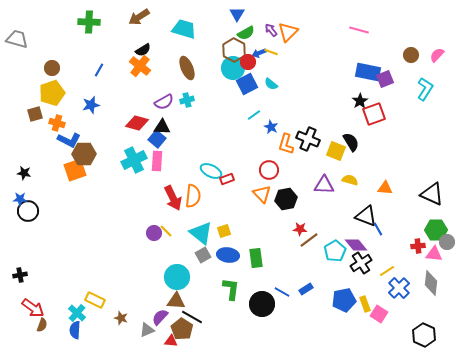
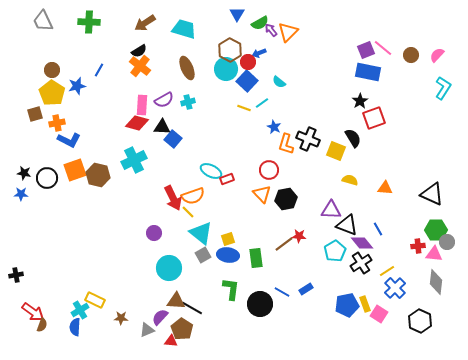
brown arrow at (139, 17): moved 6 px right, 6 px down
pink line at (359, 30): moved 24 px right, 18 px down; rotated 24 degrees clockwise
green semicircle at (246, 33): moved 14 px right, 10 px up
gray trapezoid at (17, 39): moved 26 px right, 18 px up; rotated 130 degrees counterclockwise
black semicircle at (143, 50): moved 4 px left, 1 px down
brown hexagon at (234, 50): moved 4 px left
yellow line at (271, 52): moved 27 px left, 56 px down
brown circle at (52, 68): moved 2 px down
cyan circle at (233, 68): moved 7 px left, 1 px down
purple square at (385, 79): moved 19 px left, 29 px up
blue square at (247, 84): moved 3 px up; rotated 20 degrees counterclockwise
cyan semicircle at (271, 84): moved 8 px right, 2 px up
cyan L-shape at (425, 89): moved 18 px right, 1 px up
yellow pentagon at (52, 93): rotated 20 degrees counterclockwise
cyan cross at (187, 100): moved 1 px right, 2 px down
purple semicircle at (164, 102): moved 2 px up
blue star at (91, 105): moved 14 px left, 19 px up
red square at (374, 114): moved 4 px down
cyan line at (254, 115): moved 8 px right, 12 px up
orange cross at (57, 123): rotated 28 degrees counterclockwise
blue star at (271, 127): moved 3 px right
blue square at (157, 139): moved 16 px right
black semicircle at (351, 142): moved 2 px right, 4 px up
brown hexagon at (84, 154): moved 14 px right, 21 px down; rotated 15 degrees clockwise
pink rectangle at (157, 161): moved 15 px left, 56 px up
purple triangle at (324, 185): moved 7 px right, 25 px down
orange semicircle at (193, 196): rotated 65 degrees clockwise
blue star at (20, 199): moved 1 px right, 5 px up
black circle at (28, 211): moved 19 px right, 33 px up
black triangle at (366, 216): moved 19 px left, 9 px down
red star at (300, 229): moved 1 px left, 7 px down
yellow line at (166, 231): moved 22 px right, 19 px up
yellow square at (224, 231): moved 4 px right, 8 px down
brown line at (309, 240): moved 25 px left, 4 px down
purple diamond at (356, 245): moved 6 px right, 2 px up
black cross at (20, 275): moved 4 px left
cyan circle at (177, 277): moved 8 px left, 9 px up
gray diamond at (431, 283): moved 5 px right, 1 px up
blue cross at (399, 288): moved 4 px left
blue pentagon at (344, 300): moved 3 px right, 5 px down
black circle at (262, 304): moved 2 px left
red arrow at (33, 308): moved 4 px down
cyan cross at (77, 313): moved 3 px right, 3 px up; rotated 18 degrees clockwise
black line at (192, 317): moved 9 px up
brown star at (121, 318): rotated 16 degrees counterclockwise
blue semicircle at (75, 330): moved 3 px up
black hexagon at (424, 335): moved 4 px left, 14 px up
